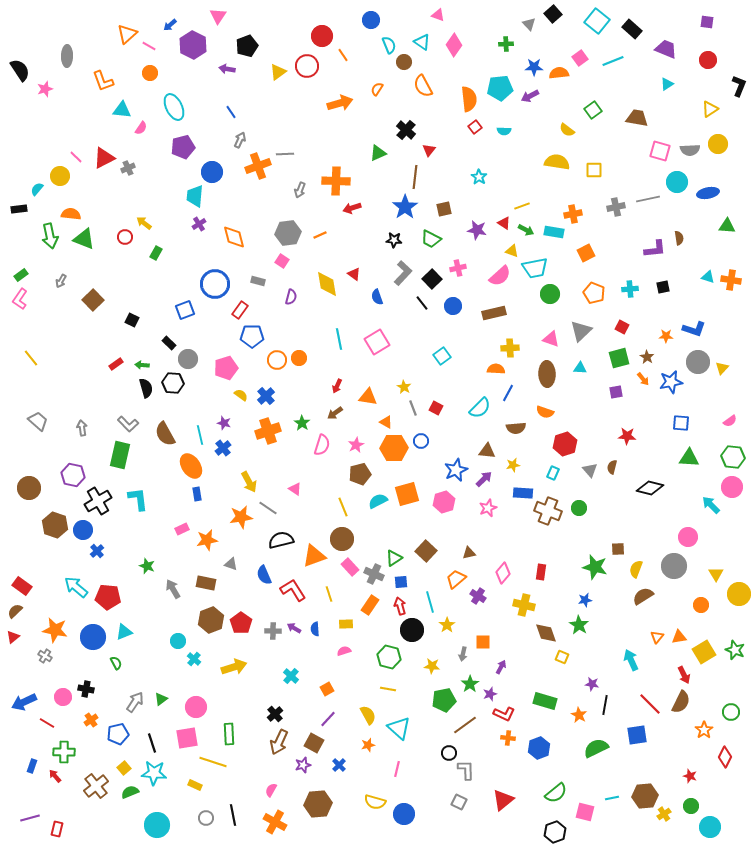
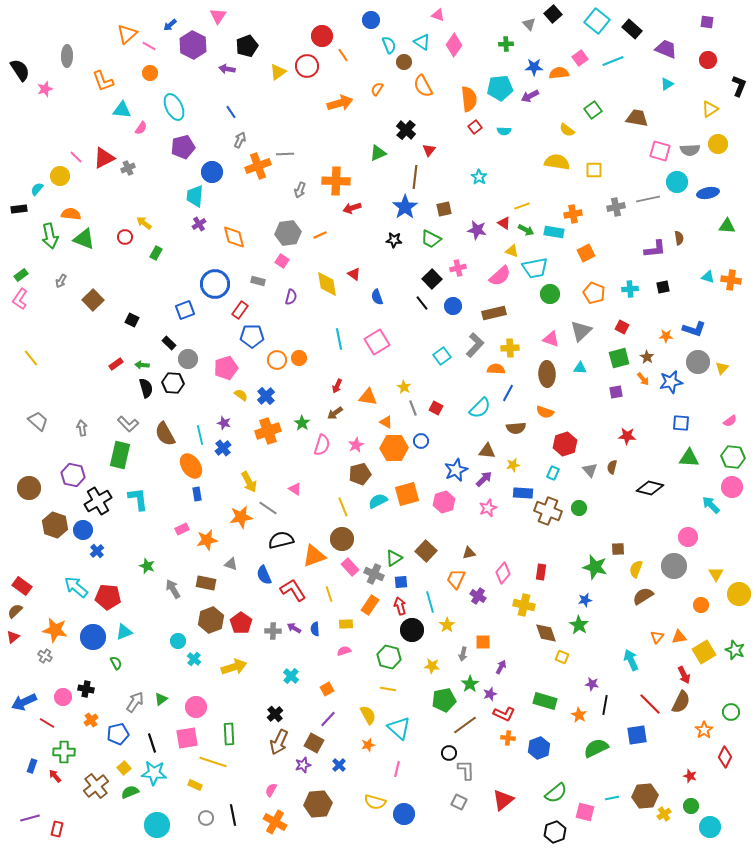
gray L-shape at (403, 273): moved 72 px right, 72 px down
orange trapezoid at (456, 579): rotated 25 degrees counterclockwise
